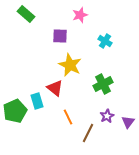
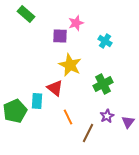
pink star: moved 4 px left, 8 px down
cyan rectangle: rotated 21 degrees clockwise
